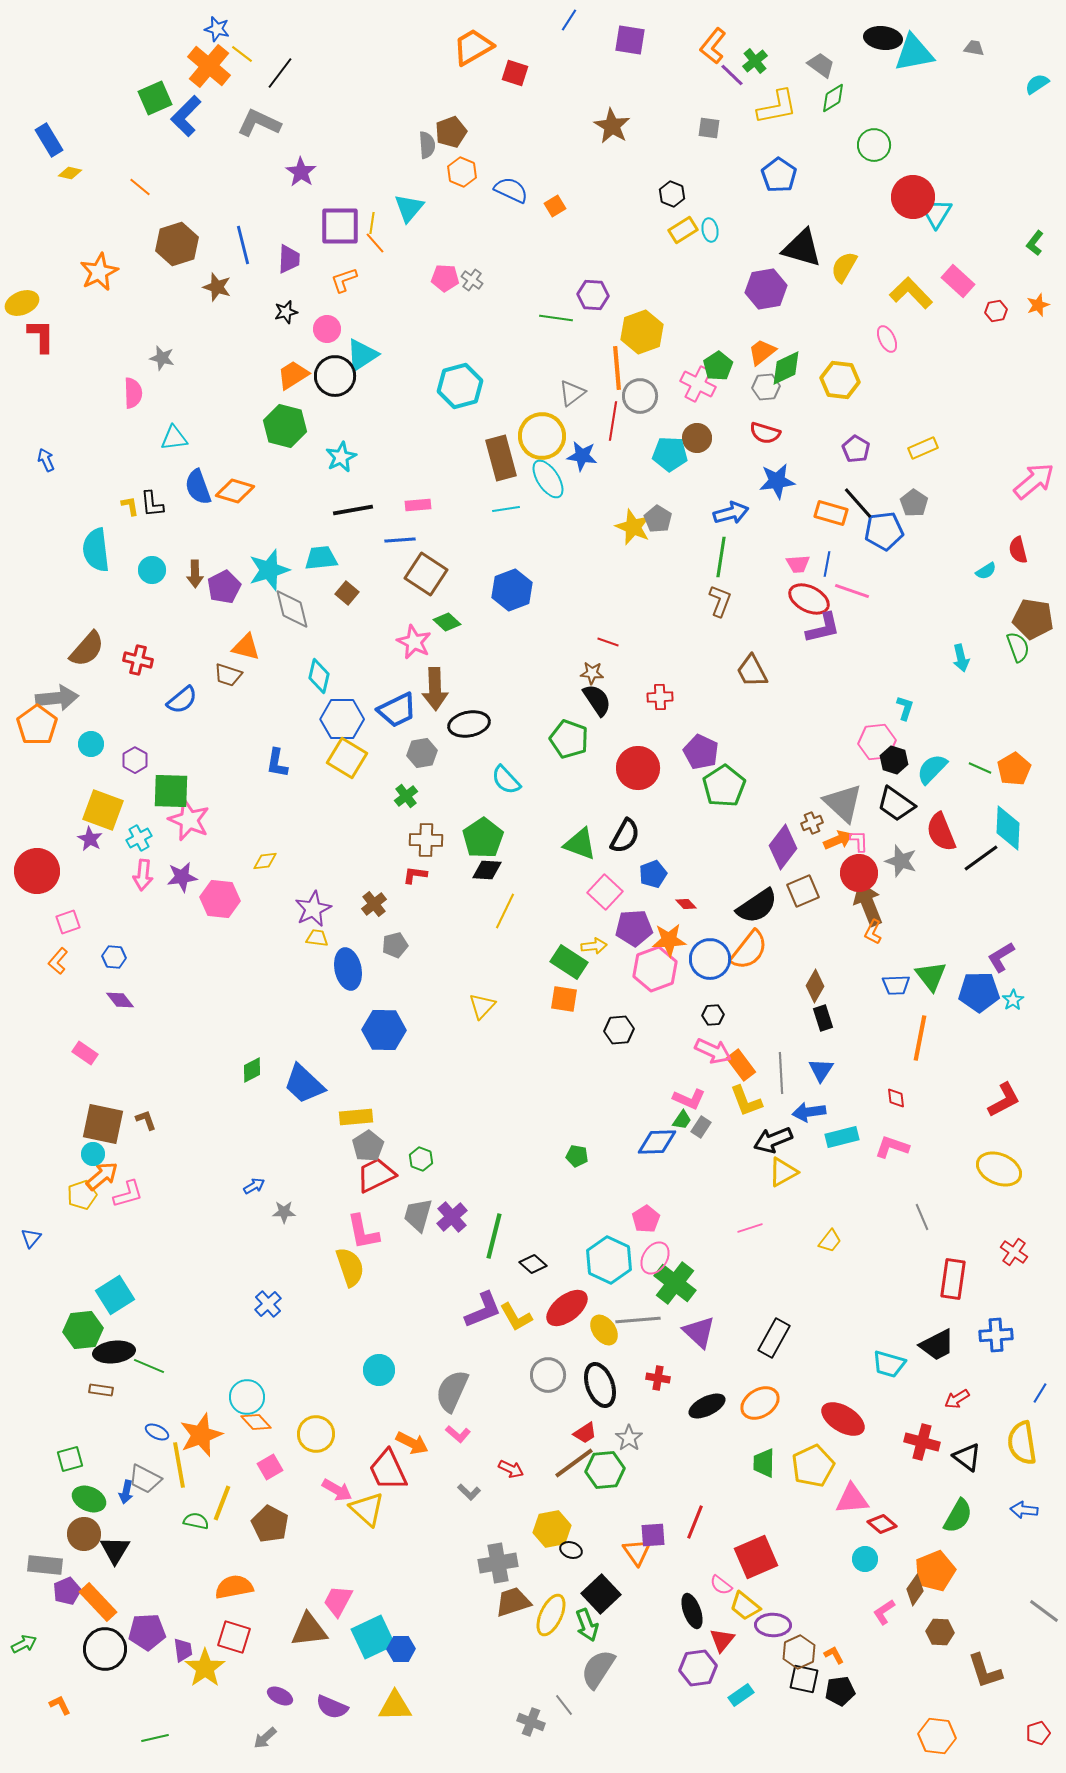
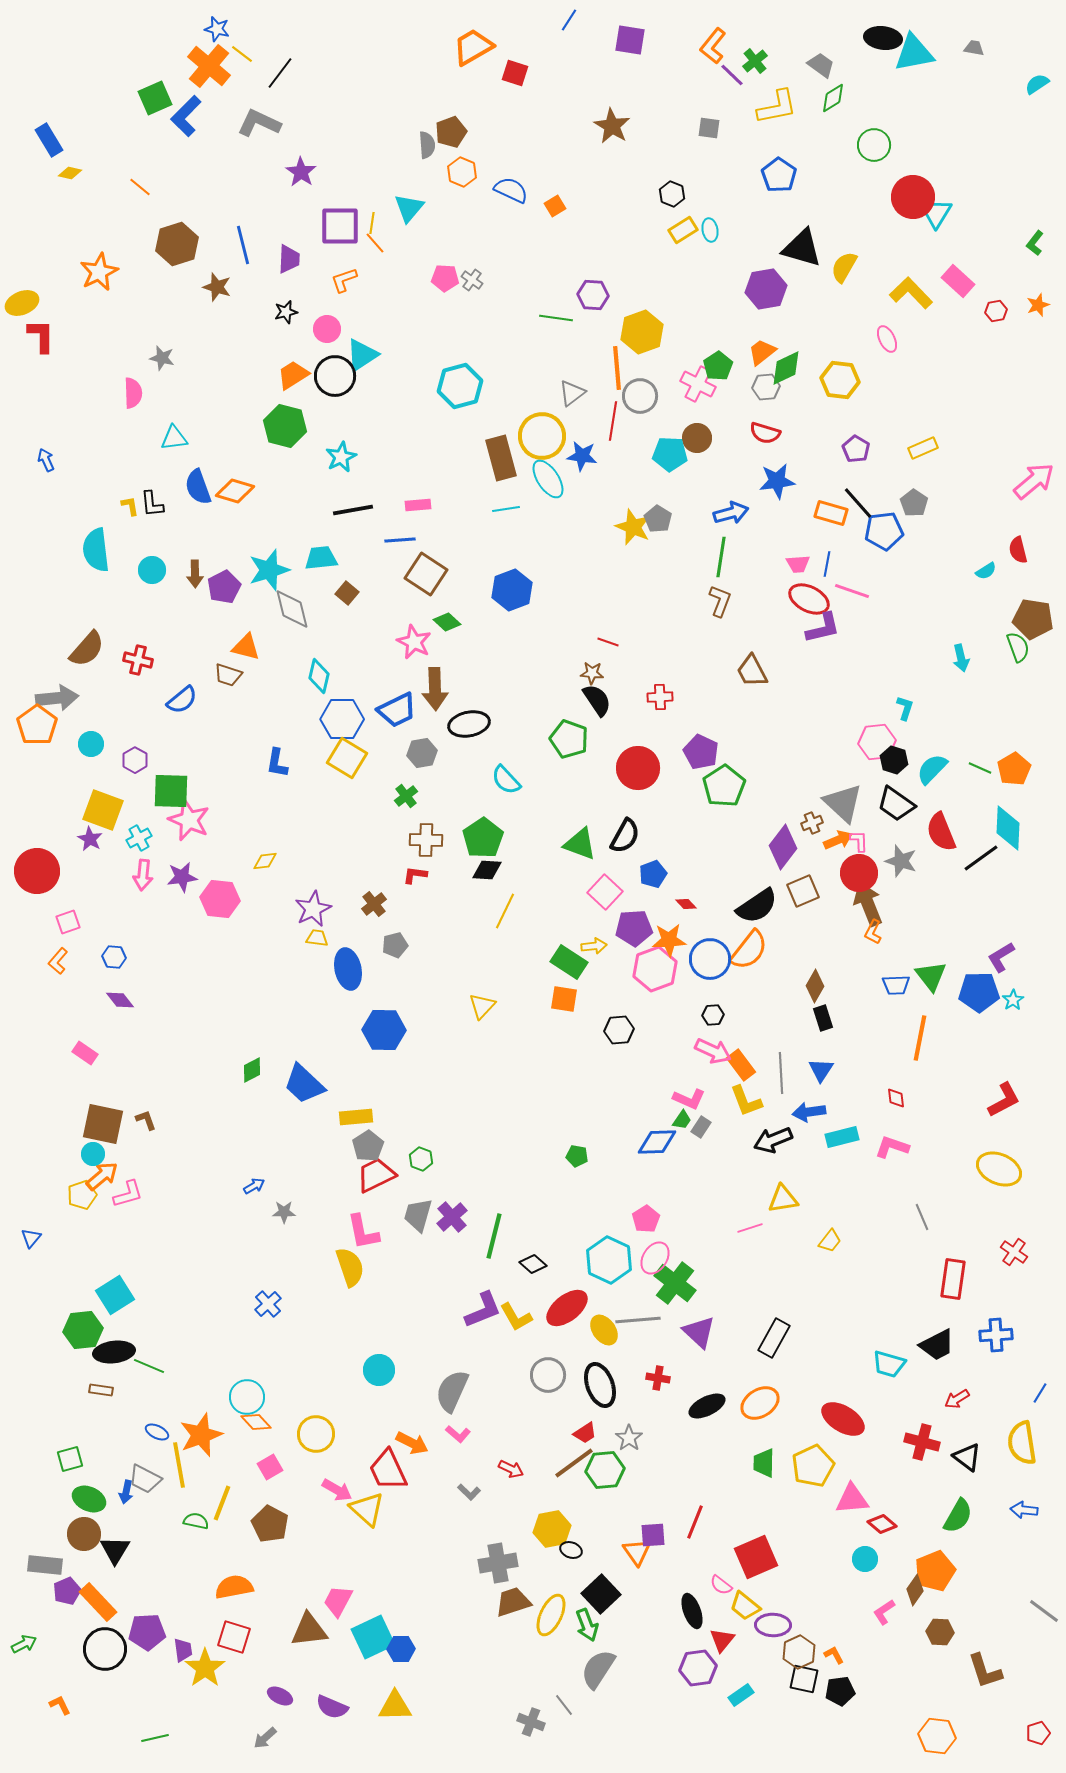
yellow triangle at (783, 1172): moved 27 px down; rotated 20 degrees clockwise
